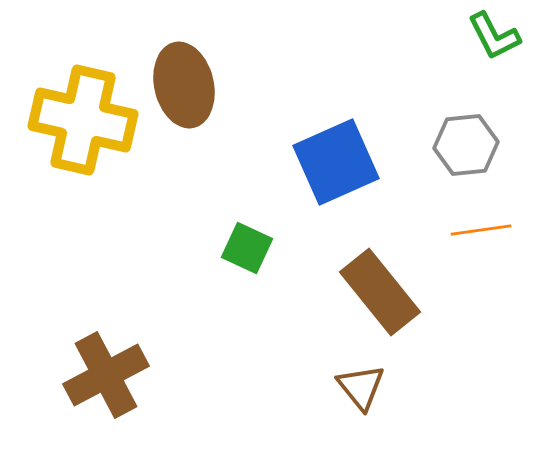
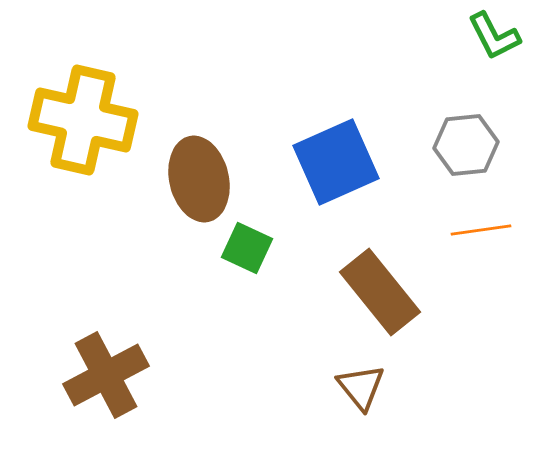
brown ellipse: moved 15 px right, 94 px down
